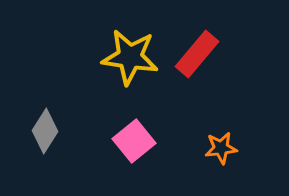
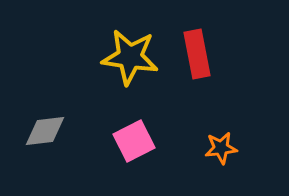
red rectangle: rotated 51 degrees counterclockwise
gray diamond: rotated 51 degrees clockwise
pink square: rotated 12 degrees clockwise
